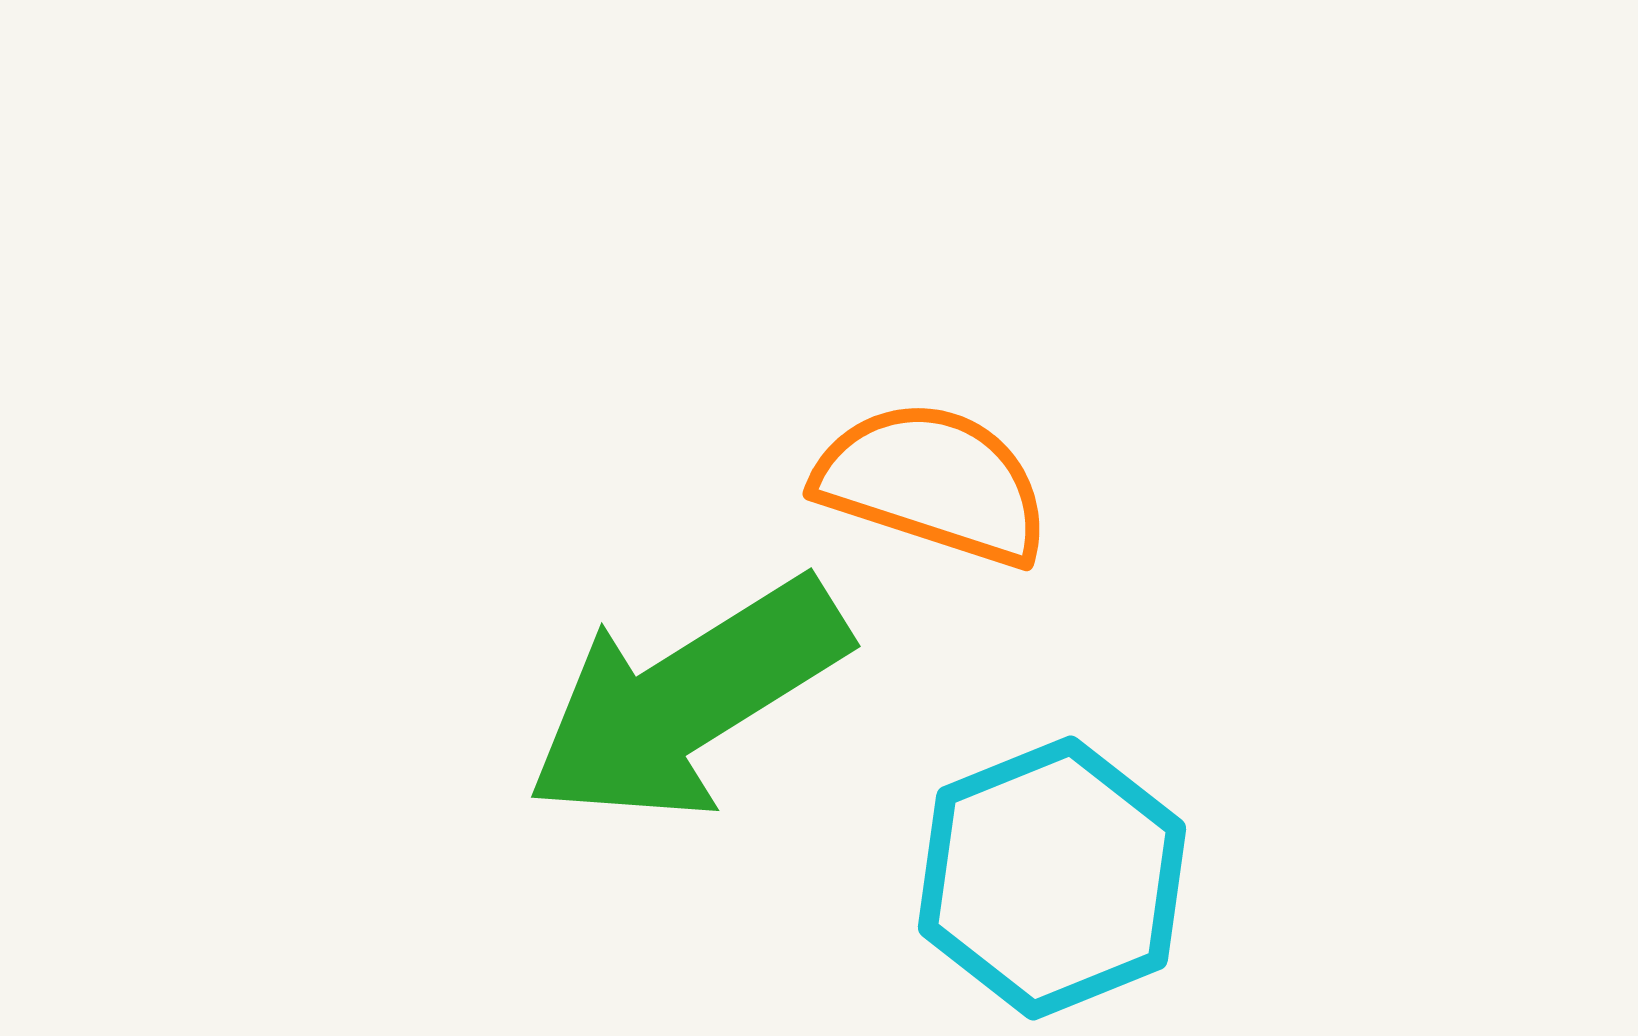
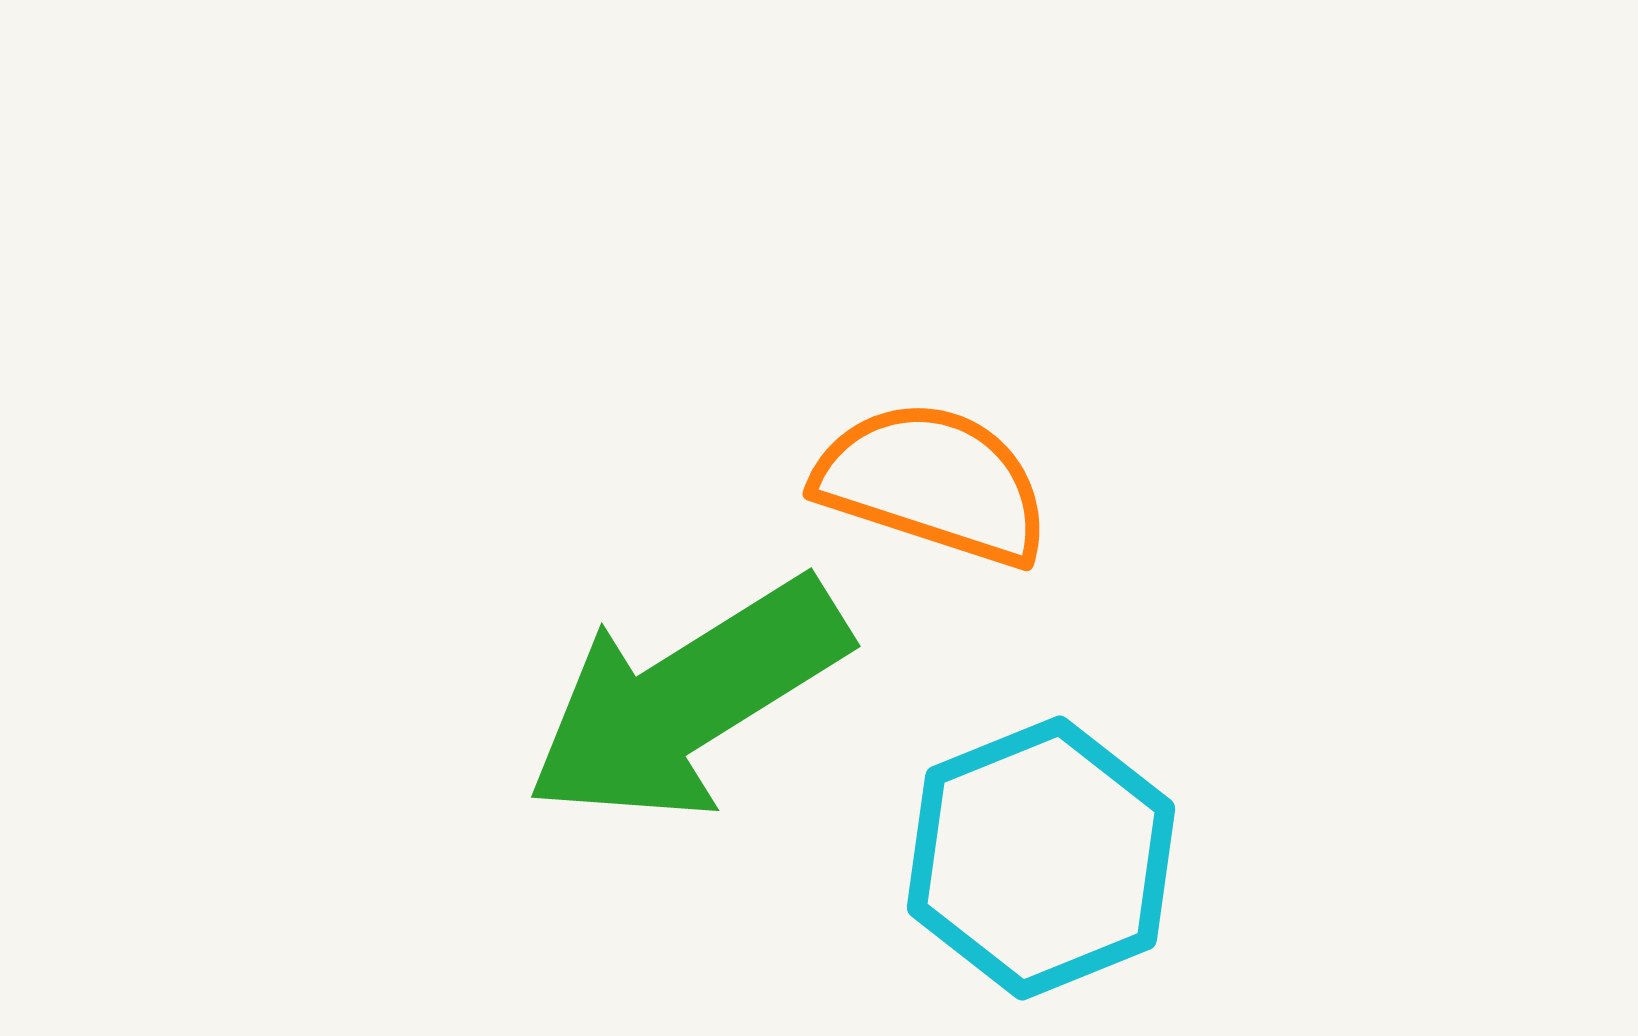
cyan hexagon: moved 11 px left, 20 px up
